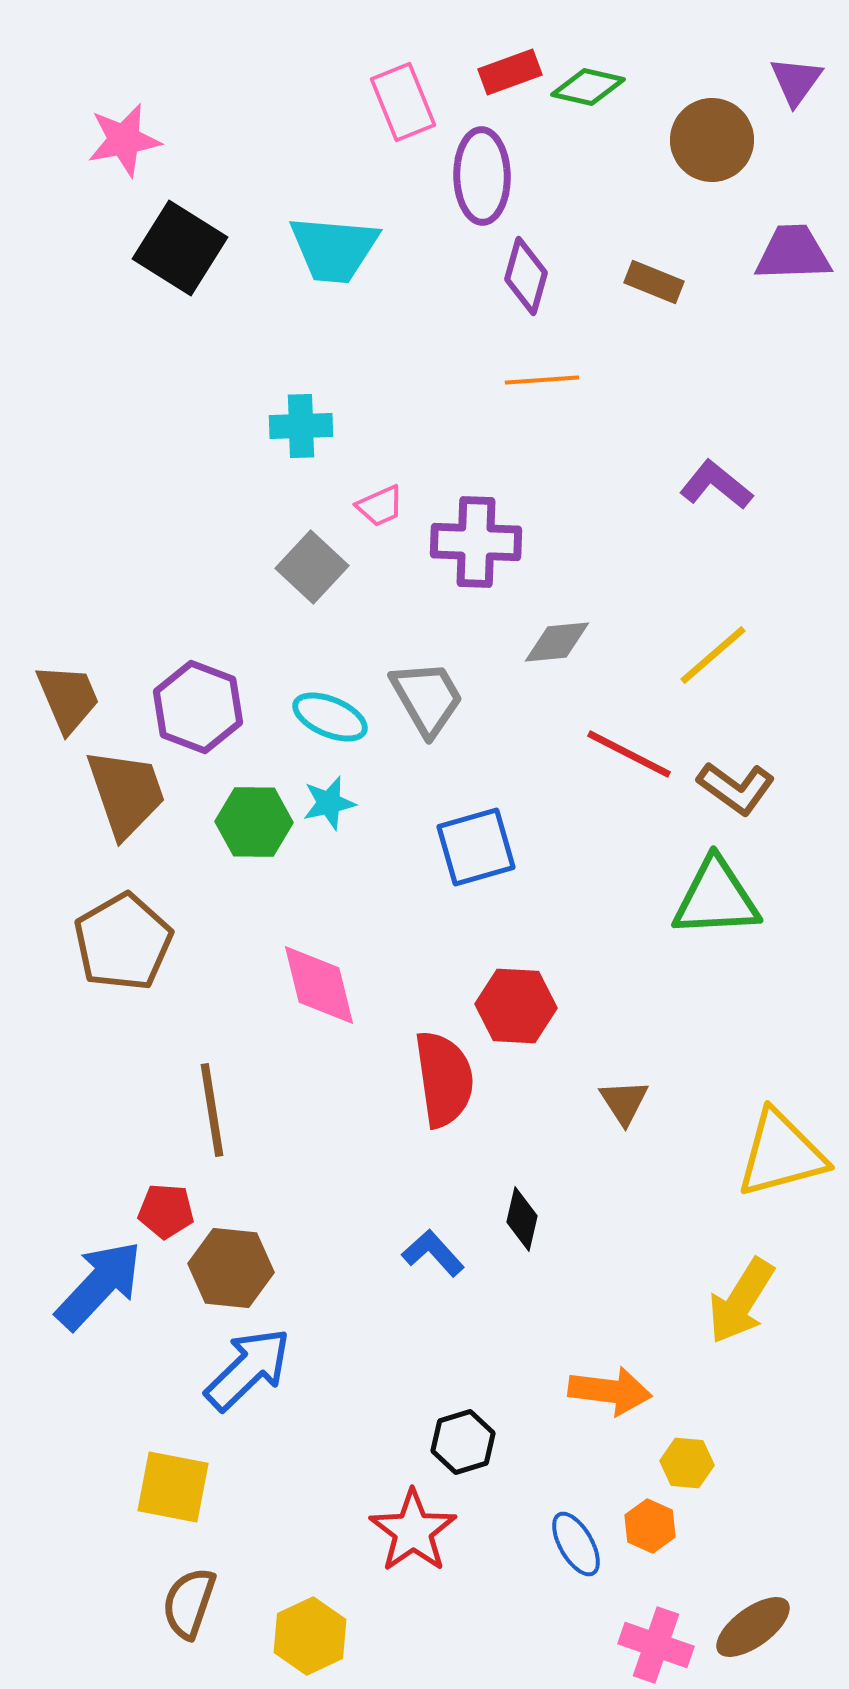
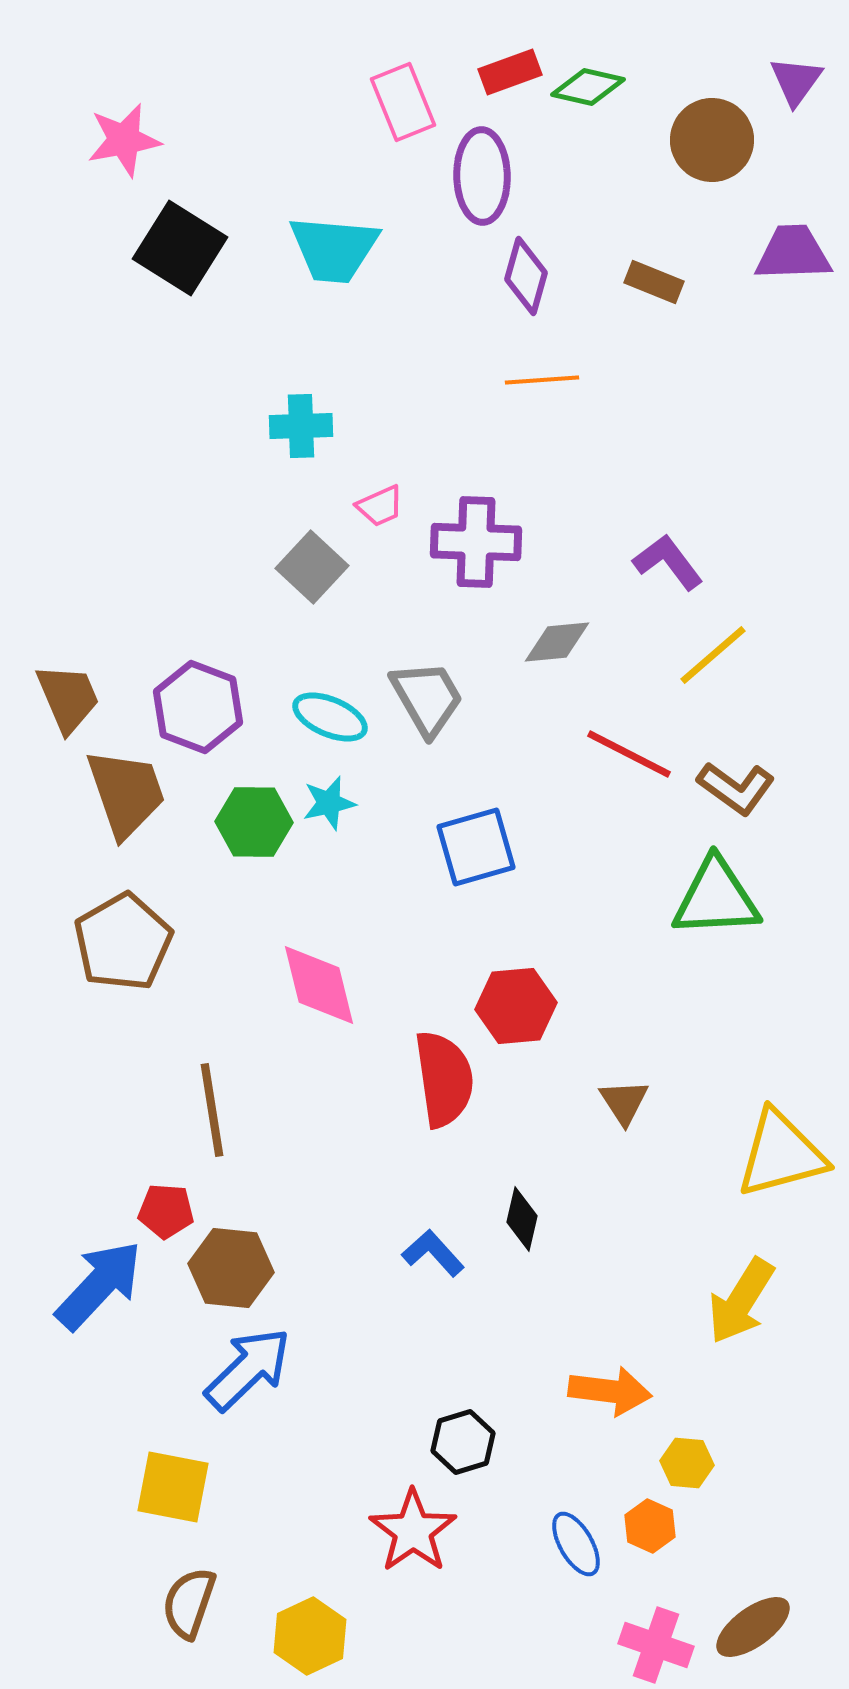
purple L-shape at (716, 485): moved 48 px left, 77 px down; rotated 14 degrees clockwise
red hexagon at (516, 1006): rotated 8 degrees counterclockwise
